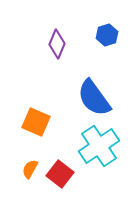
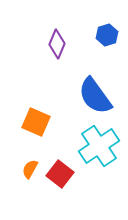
blue semicircle: moved 1 px right, 2 px up
